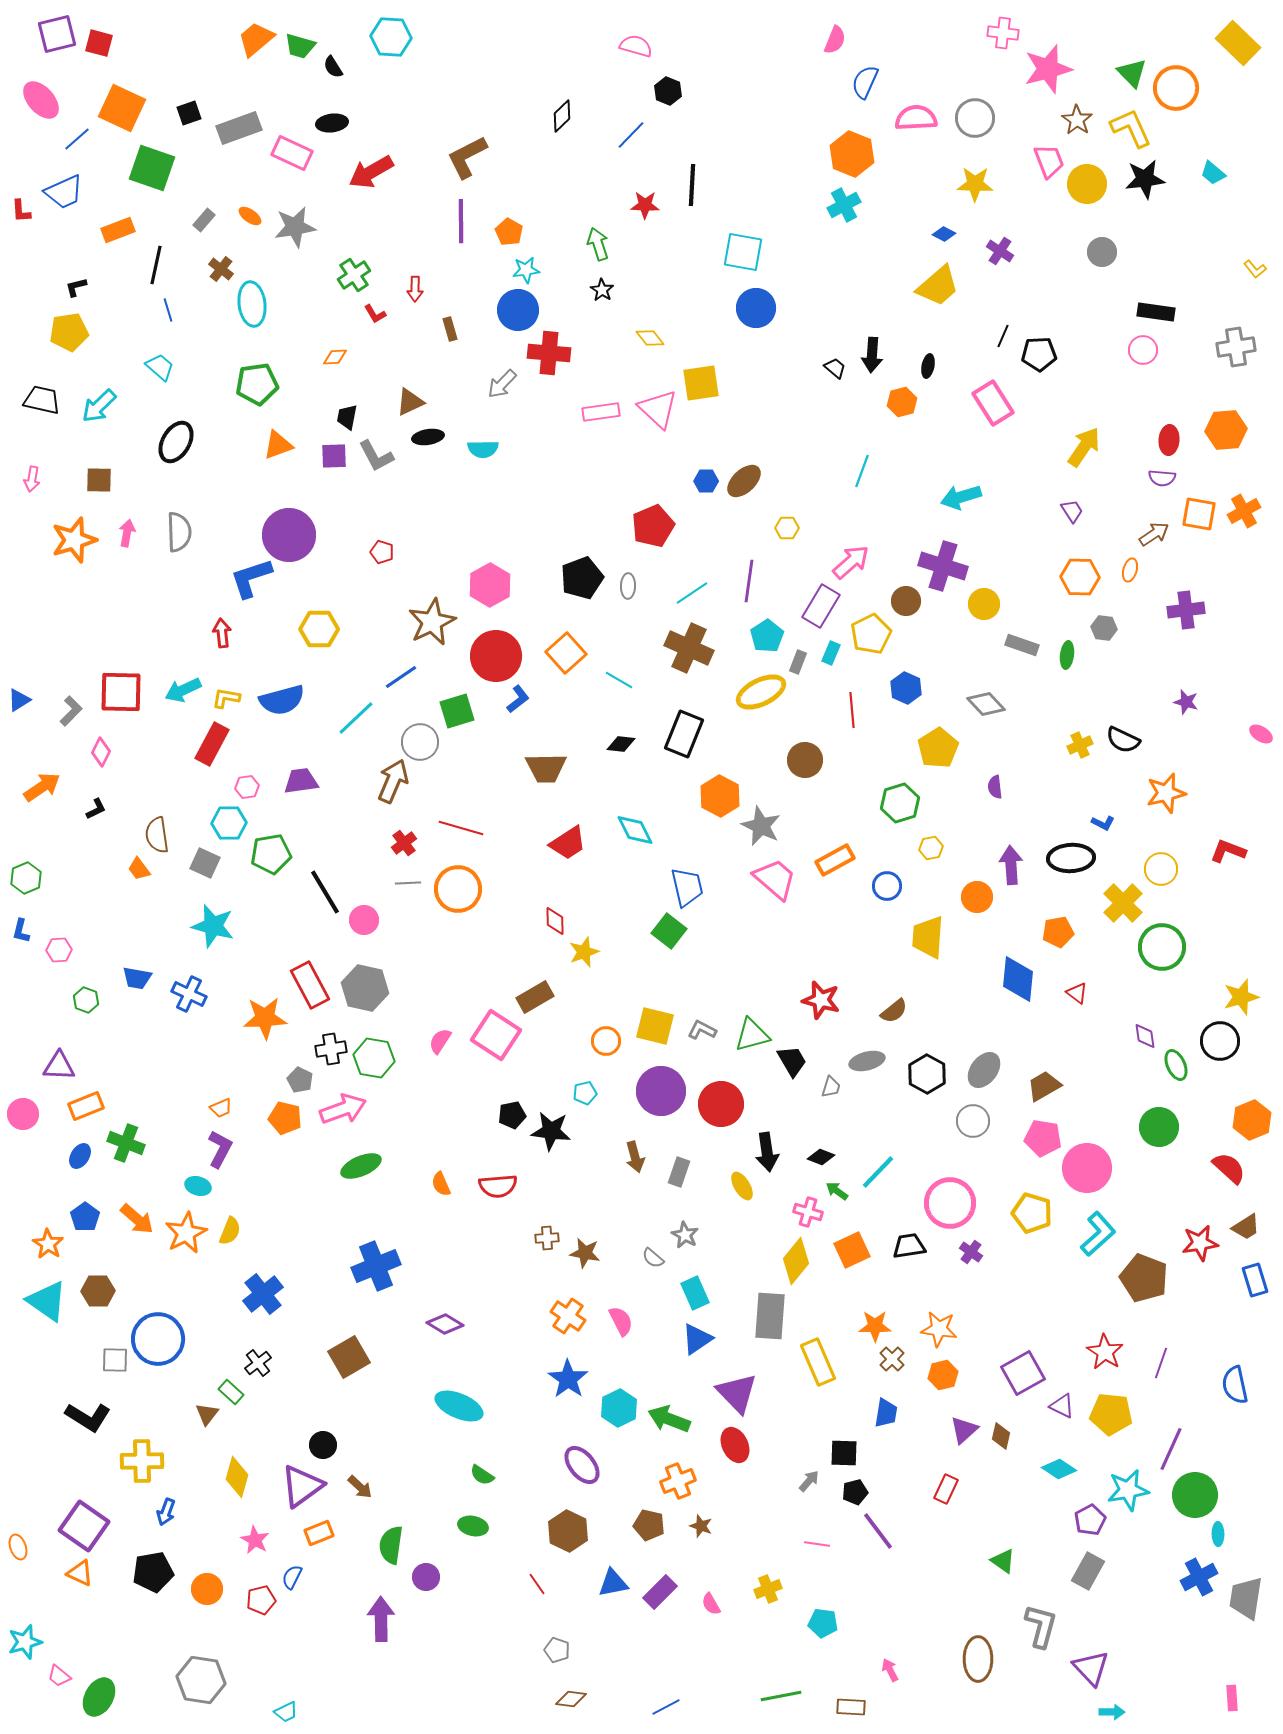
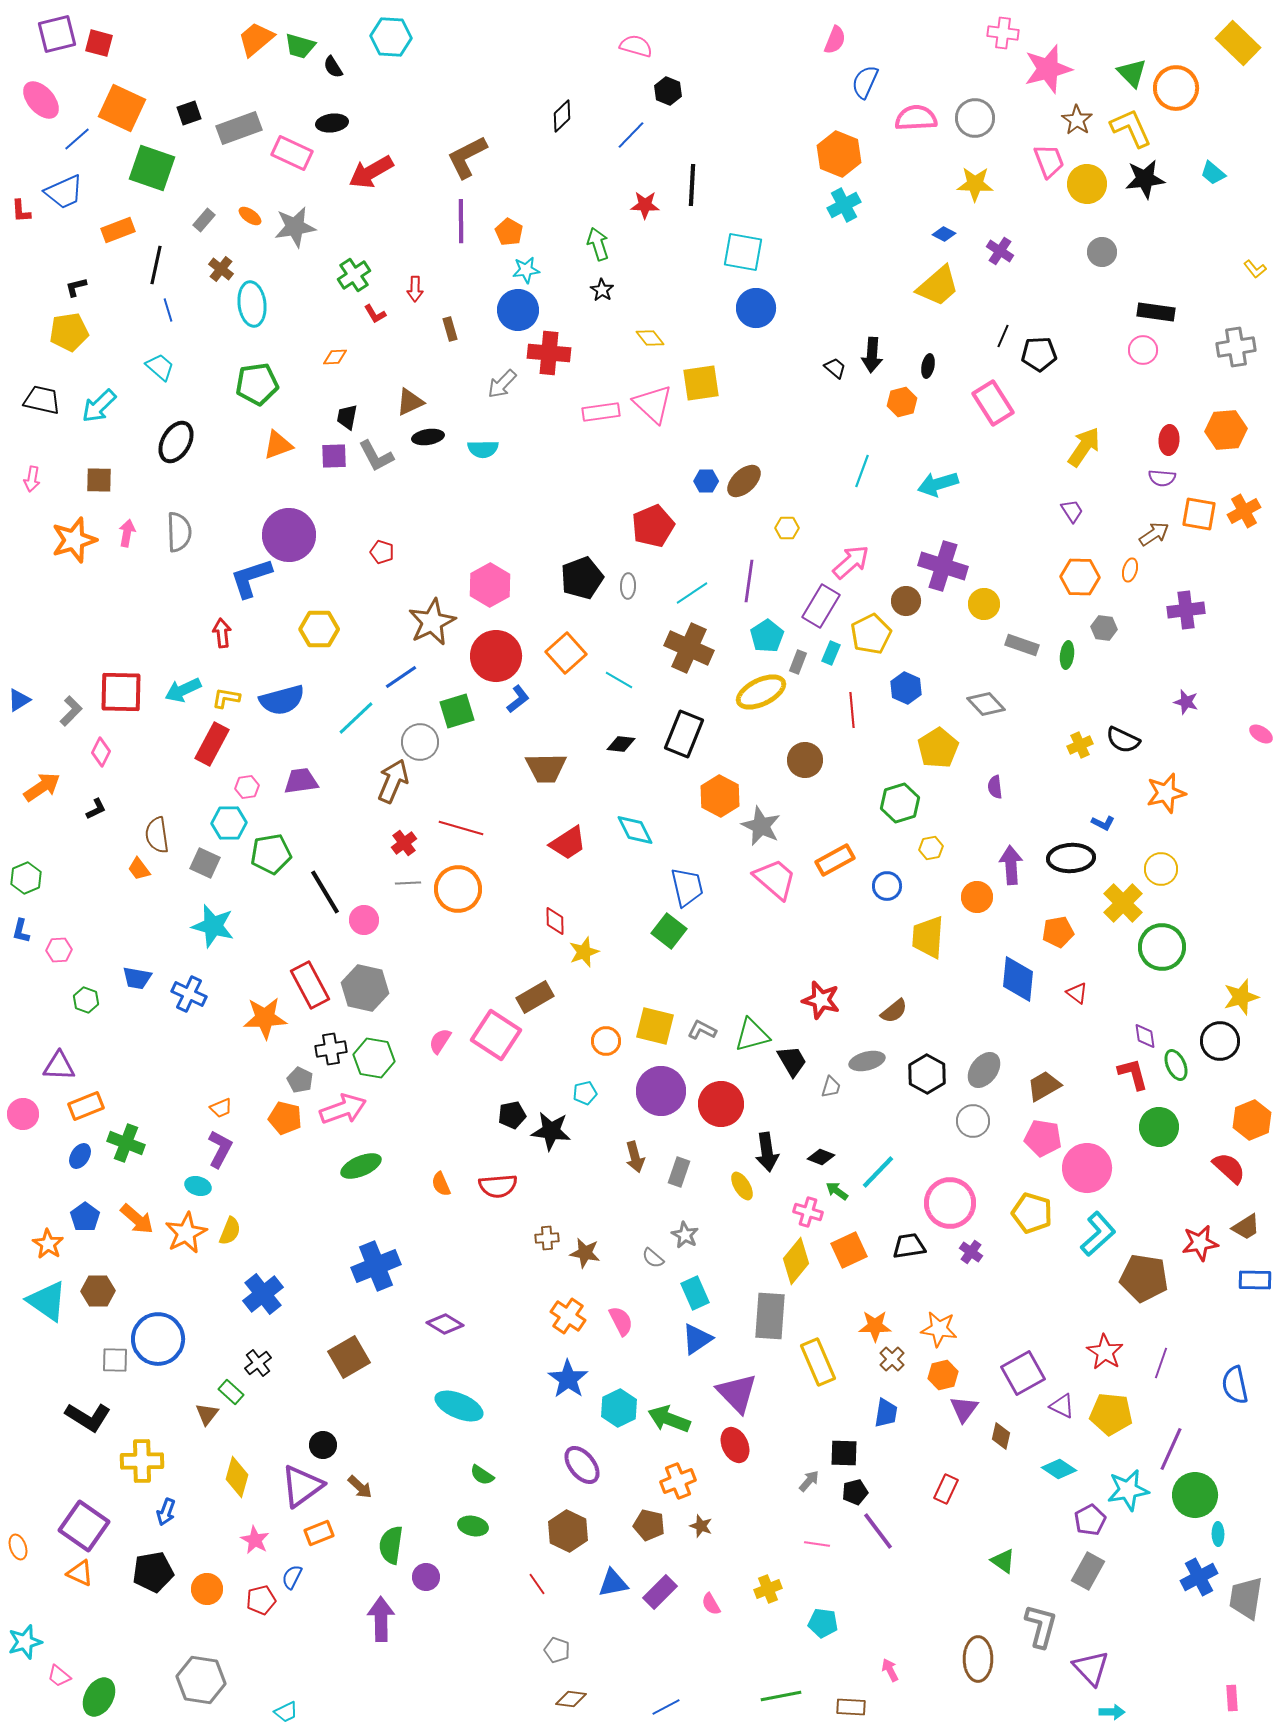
orange hexagon at (852, 154): moved 13 px left
pink triangle at (658, 409): moved 5 px left, 5 px up
cyan arrow at (961, 497): moved 23 px left, 13 px up
red L-shape at (1228, 851): moved 95 px left, 223 px down; rotated 54 degrees clockwise
orange square at (852, 1250): moved 3 px left
brown pentagon at (1144, 1278): rotated 12 degrees counterclockwise
blue rectangle at (1255, 1280): rotated 72 degrees counterclockwise
purple triangle at (964, 1430): moved 21 px up; rotated 12 degrees counterclockwise
